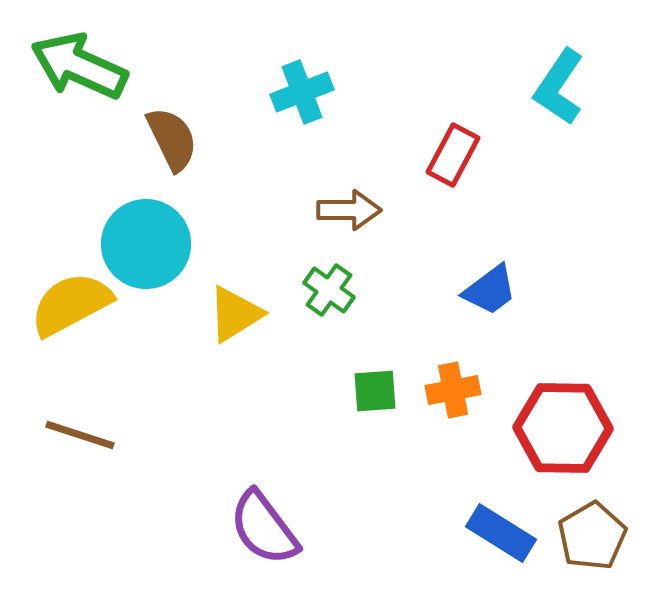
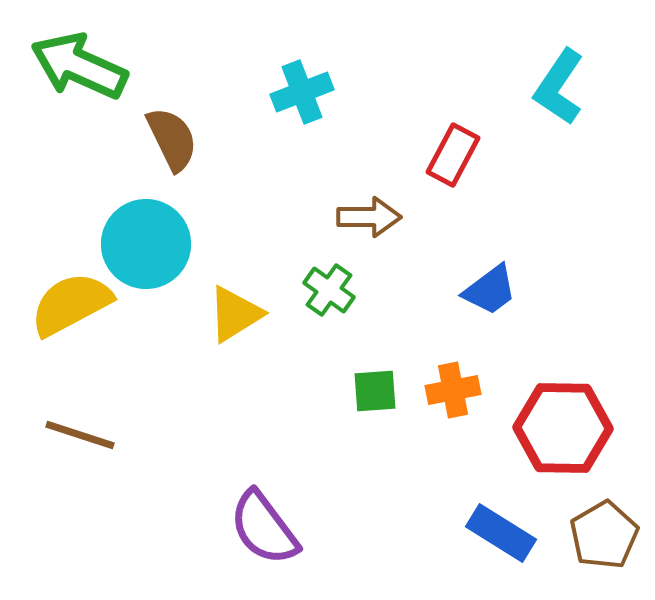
brown arrow: moved 20 px right, 7 px down
brown pentagon: moved 12 px right, 1 px up
